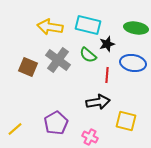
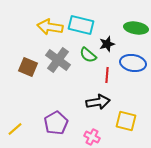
cyan rectangle: moved 7 px left
pink cross: moved 2 px right
